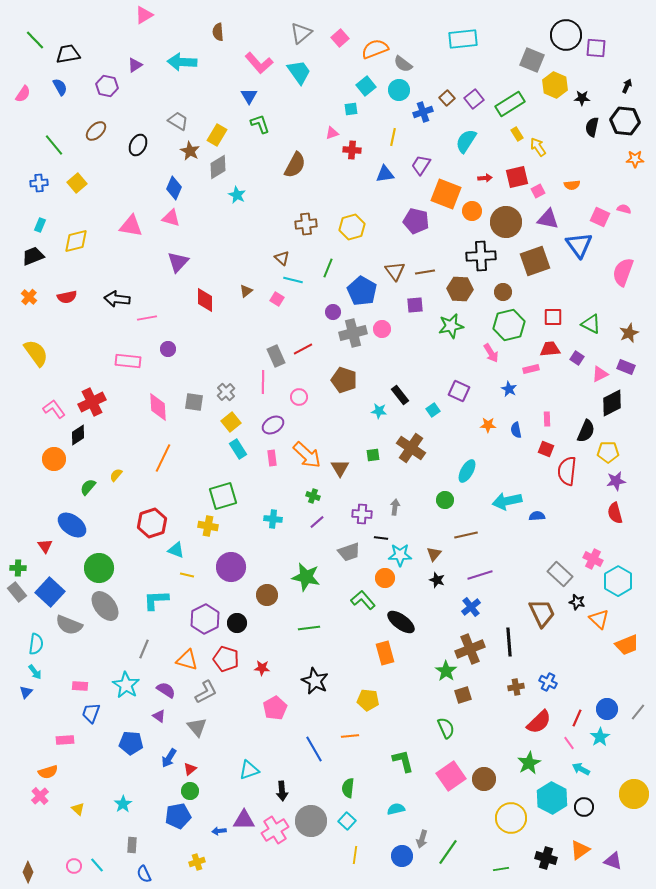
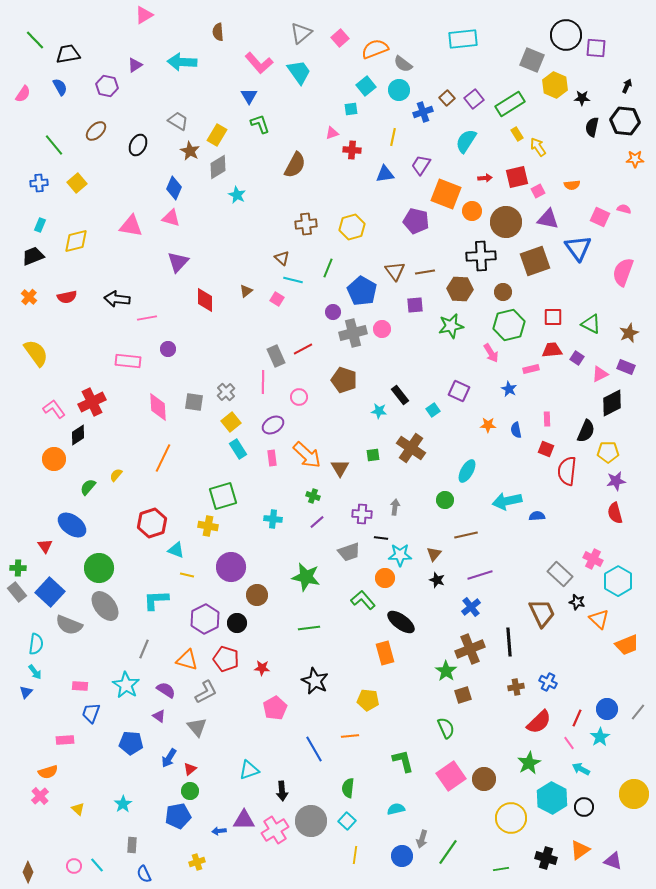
blue triangle at (579, 245): moved 1 px left, 3 px down
red trapezoid at (550, 349): moved 2 px right, 1 px down
brown circle at (267, 595): moved 10 px left
